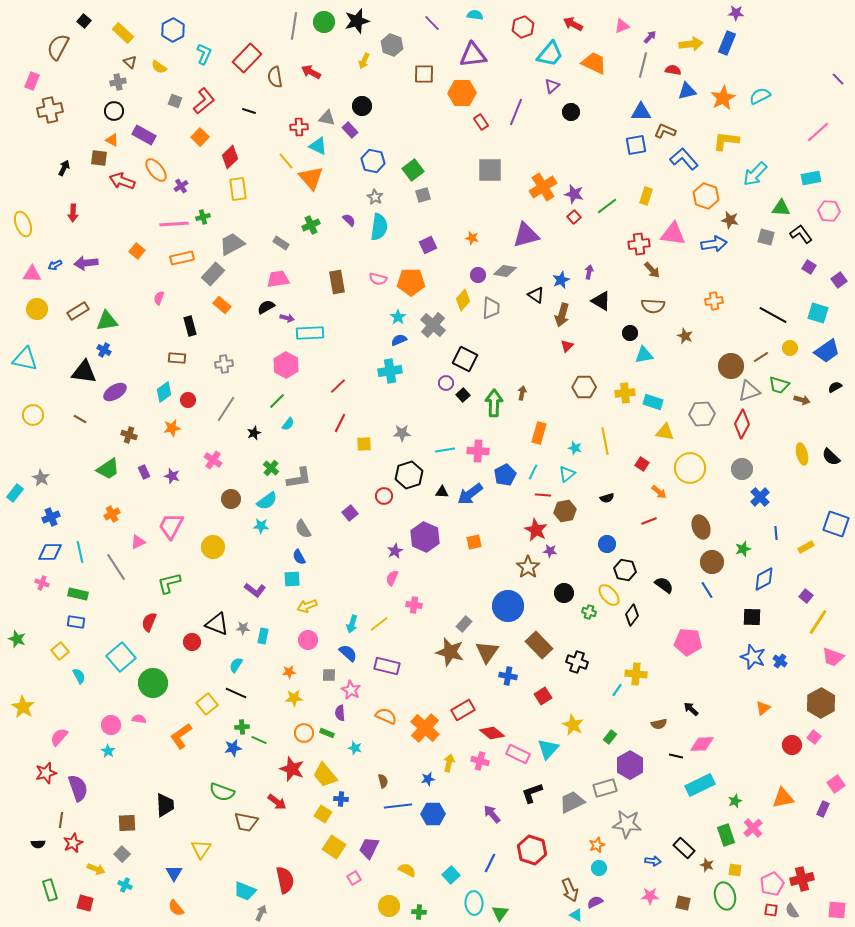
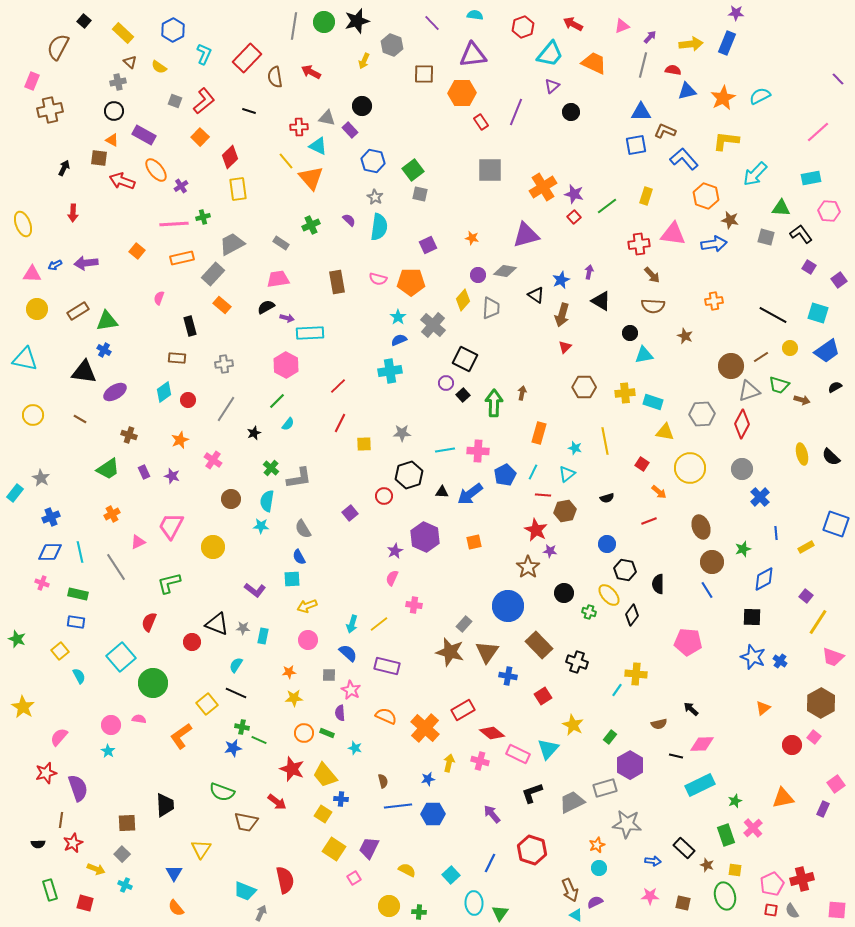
gray square at (423, 195): moved 3 px left, 1 px up; rotated 28 degrees clockwise
brown arrow at (652, 270): moved 5 px down
red triangle at (567, 346): moved 2 px left, 1 px down
orange star at (172, 428): moved 8 px right, 12 px down; rotated 12 degrees counterclockwise
cyan semicircle at (267, 501): rotated 135 degrees clockwise
black semicircle at (664, 585): moved 6 px left, 1 px up; rotated 126 degrees counterclockwise
green cross at (242, 727): rotated 16 degrees clockwise
yellow square at (334, 847): moved 2 px down
